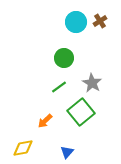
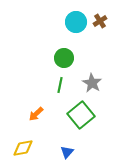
green line: moved 1 px right, 2 px up; rotated 42 degrees counterclockwise
green square: moved 3 px down
orange arrow: moved 9 px left, 7 px up
